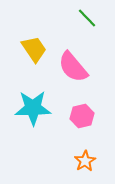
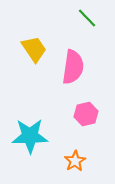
pink semicircle: rotated 132 degrees counterclockwise
cyan star: moved 3 px left, 28 px down
pink hexagon: moved 4 px right, 2 px up
orange star: moved 10 px left
